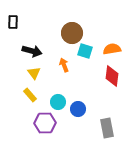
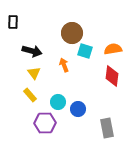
orange semicircle: moved 1 px right
